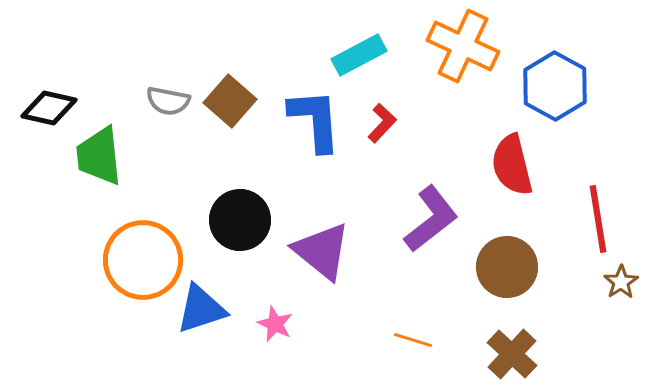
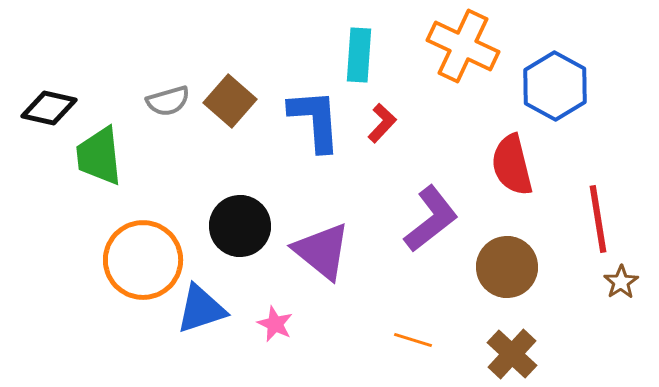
cyan rectangle: rotated 58 degrees counterclockwise
gray semicircle: rotated 27 degrees counterclockwise
black circle: moved 6 px down
